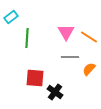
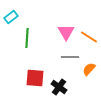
black cross: moved 4 px right, 5 px up
